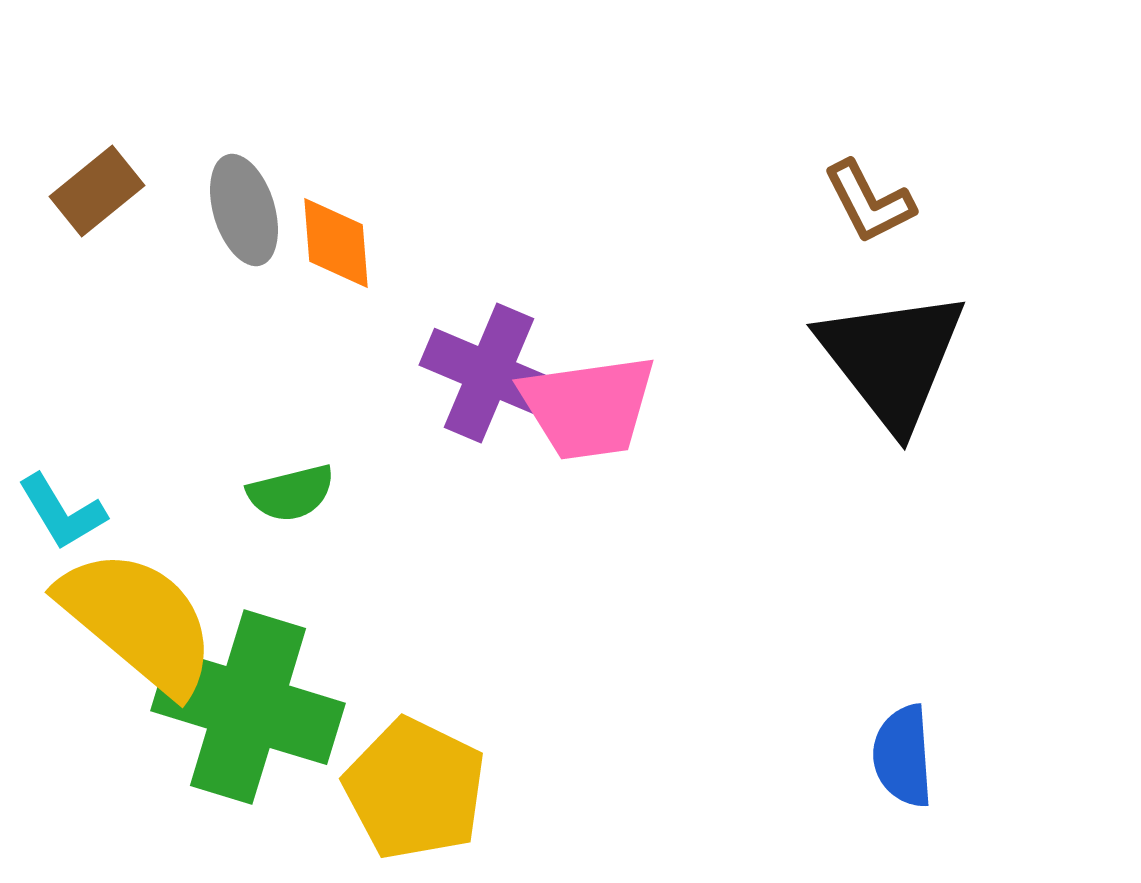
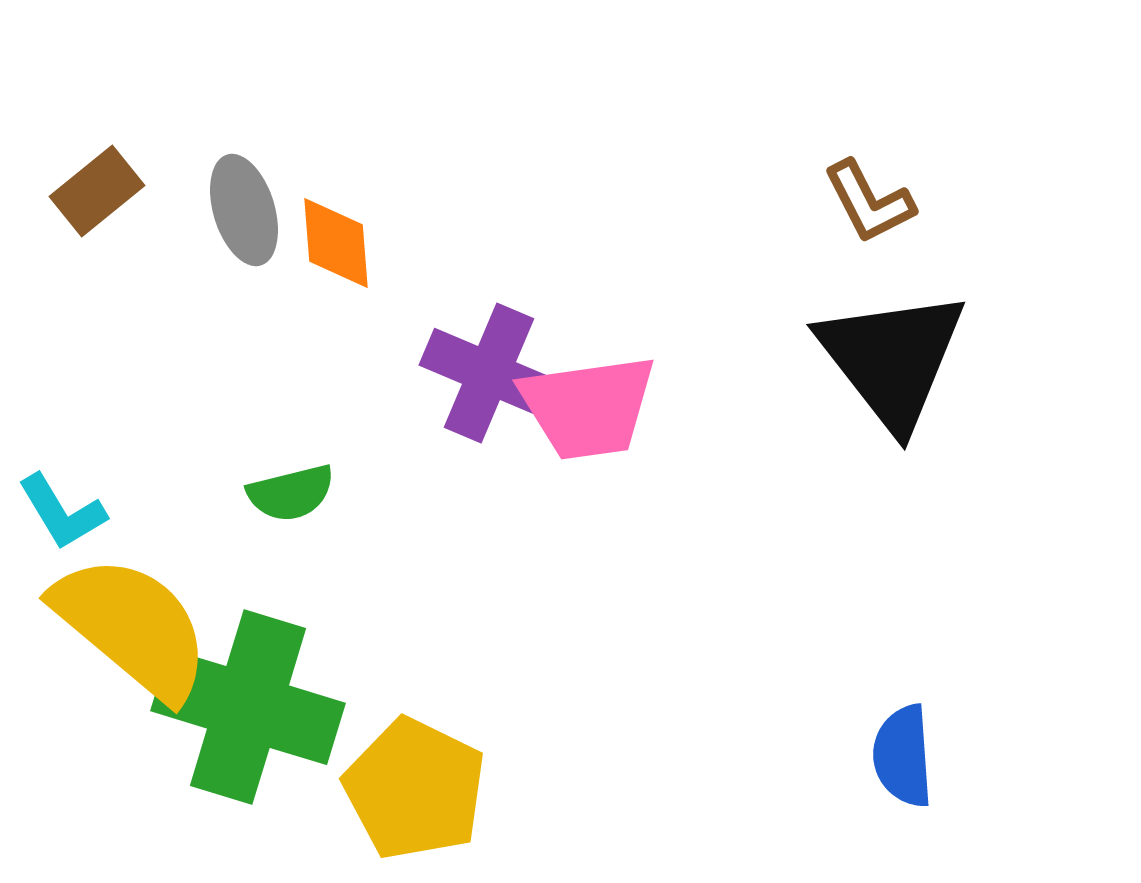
yellow semicircle: moved 6 px left, 6 px down
